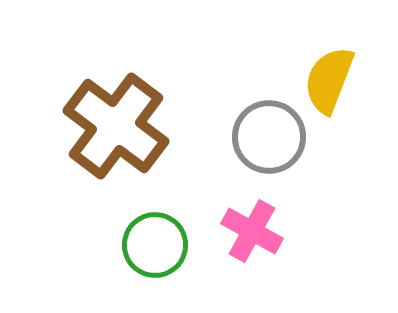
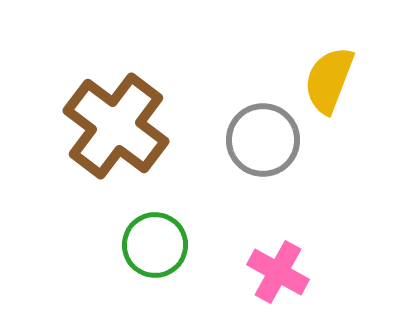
gray circle: moved 6 px left, 3 px down
pink cross: moved 26 px right, 41 px down
